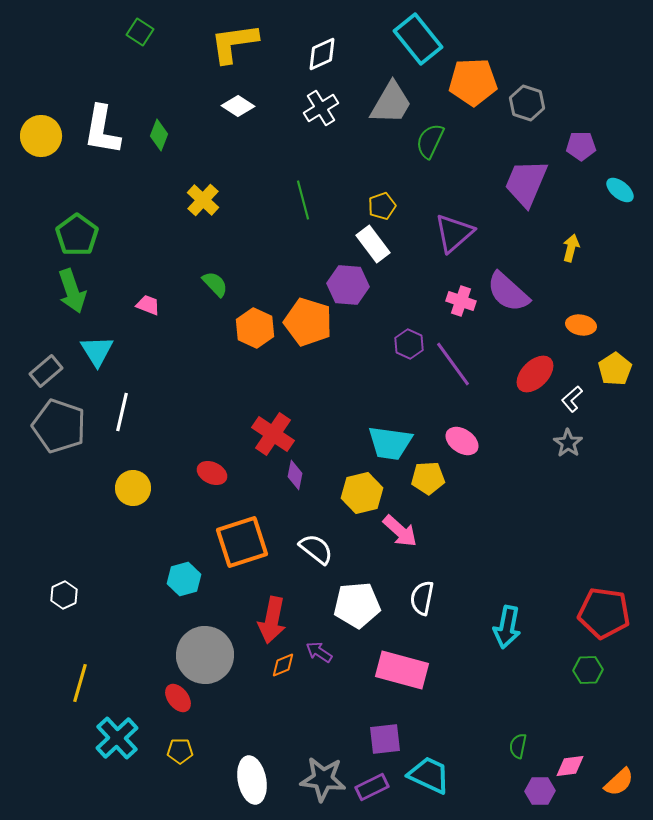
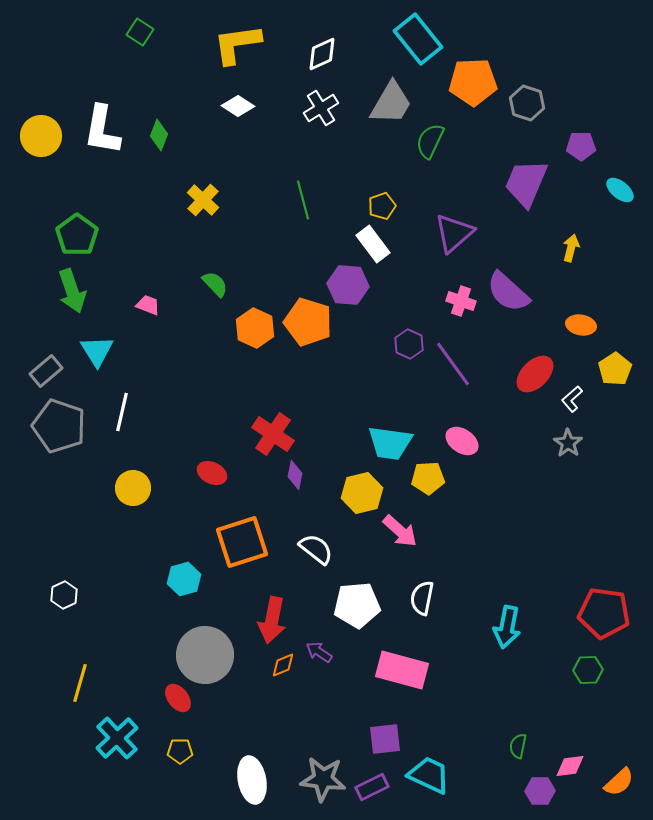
yellow L-shape at (234, 43): moved 3 px right, 1 px down
